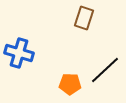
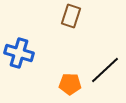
brown rectangle: moved 13 px left, 2 px up
